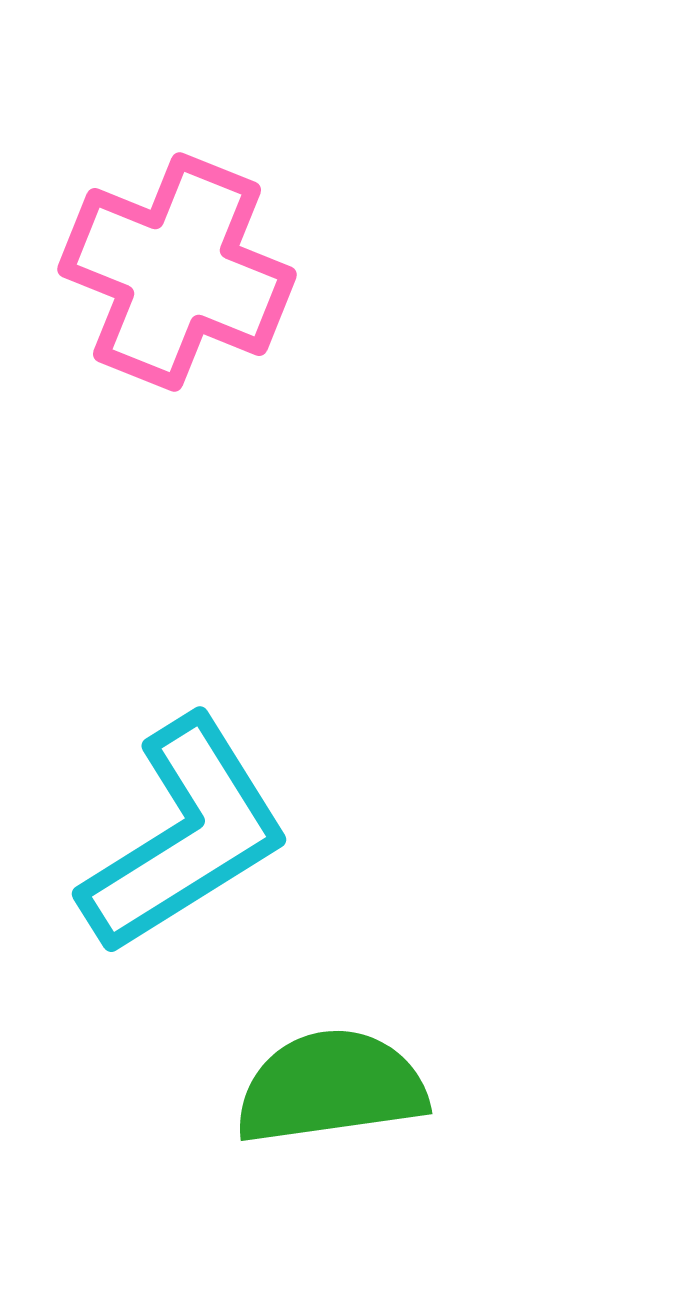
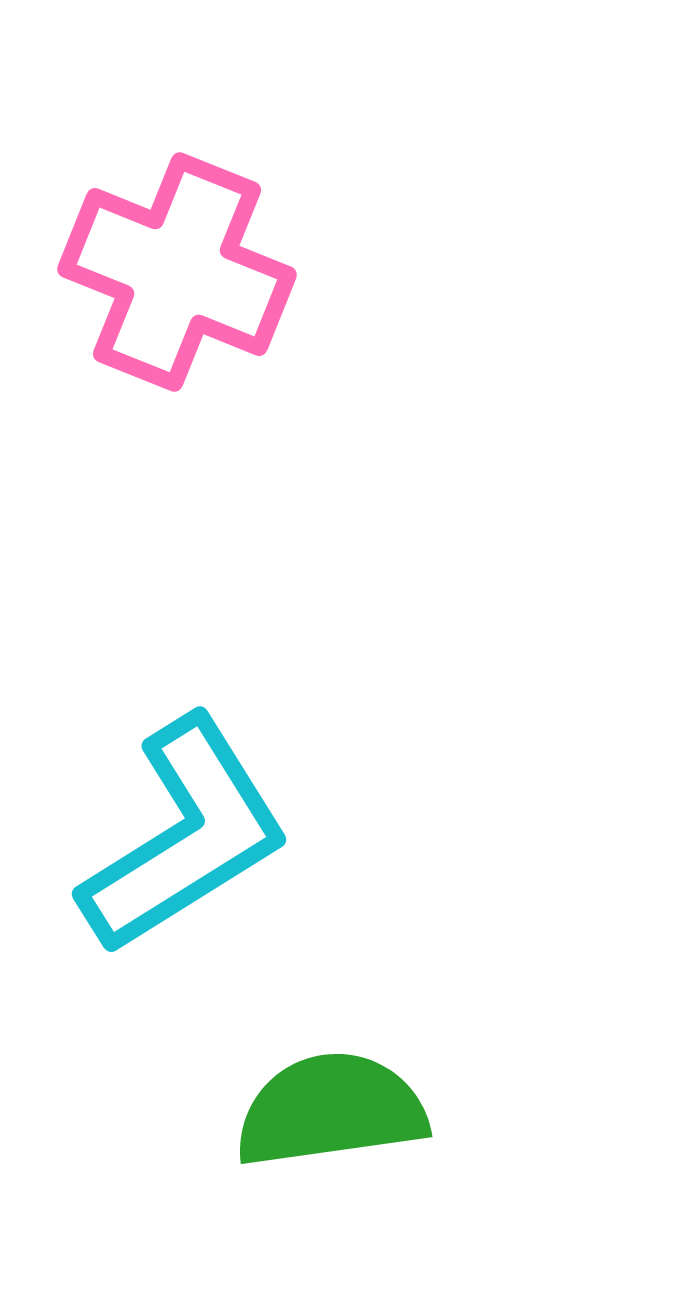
green semicircle: moved 23 px down
